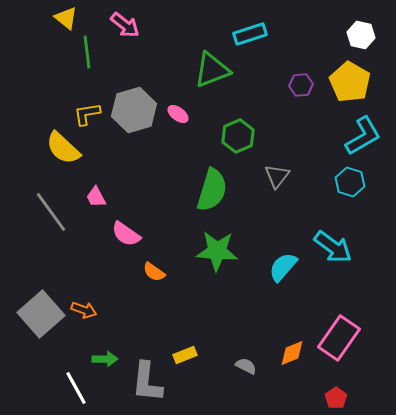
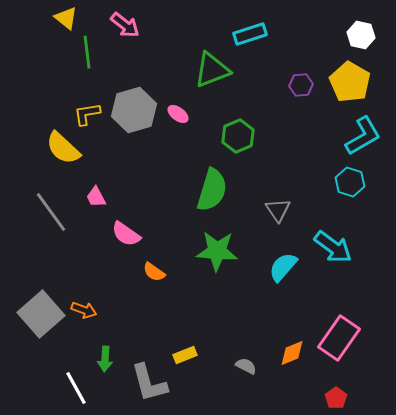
gray triangle: moved 1 px right, 34 px down; rotated 12 degrees counterclockwise
green arrow: rotated 95 degrees clockwise
gray L-shape: moved 2 px right, 1 px down; rotated 21 degrees counterclockwise
